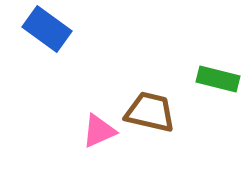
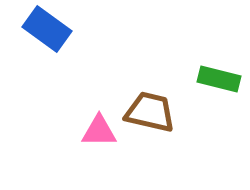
green rectangle: moved 1 px right
pink triangle: rotated 24 degrees clockwise
